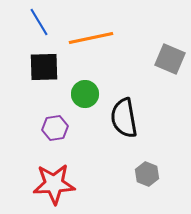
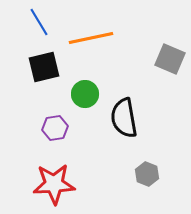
black square: rotated 12 degrees counterclockwise
